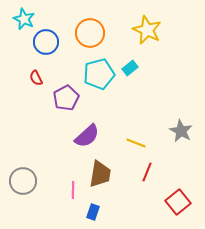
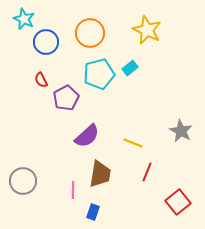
red semicircle: moved 5 px right, 2 px down
yellow line: moved 3 px left
